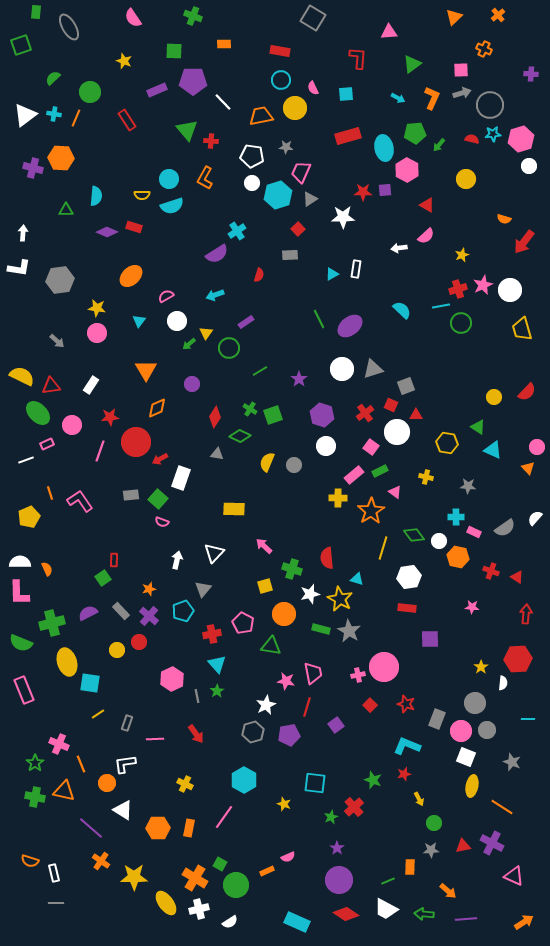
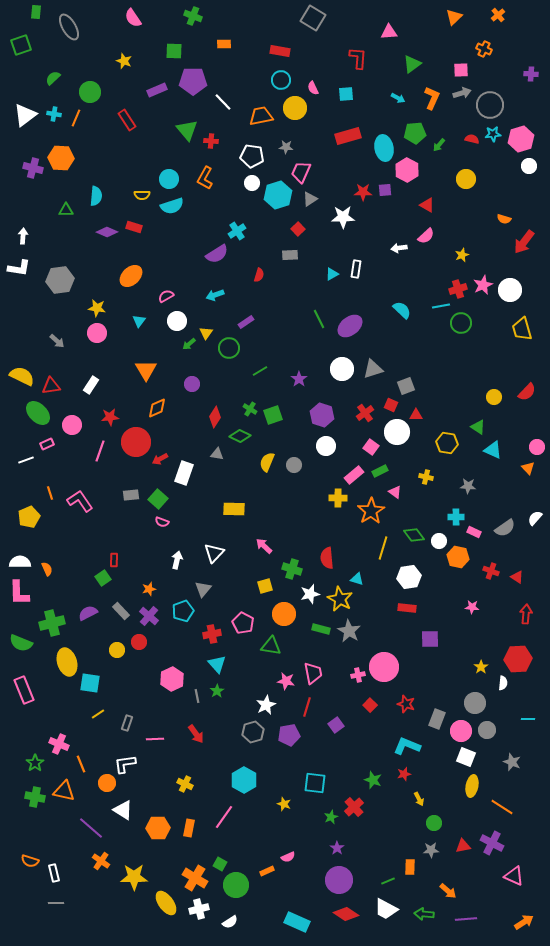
white arrow at (23, 233): moved 3 px down
white rectangle at (181, 478): moved 3 px right, 5 px up
